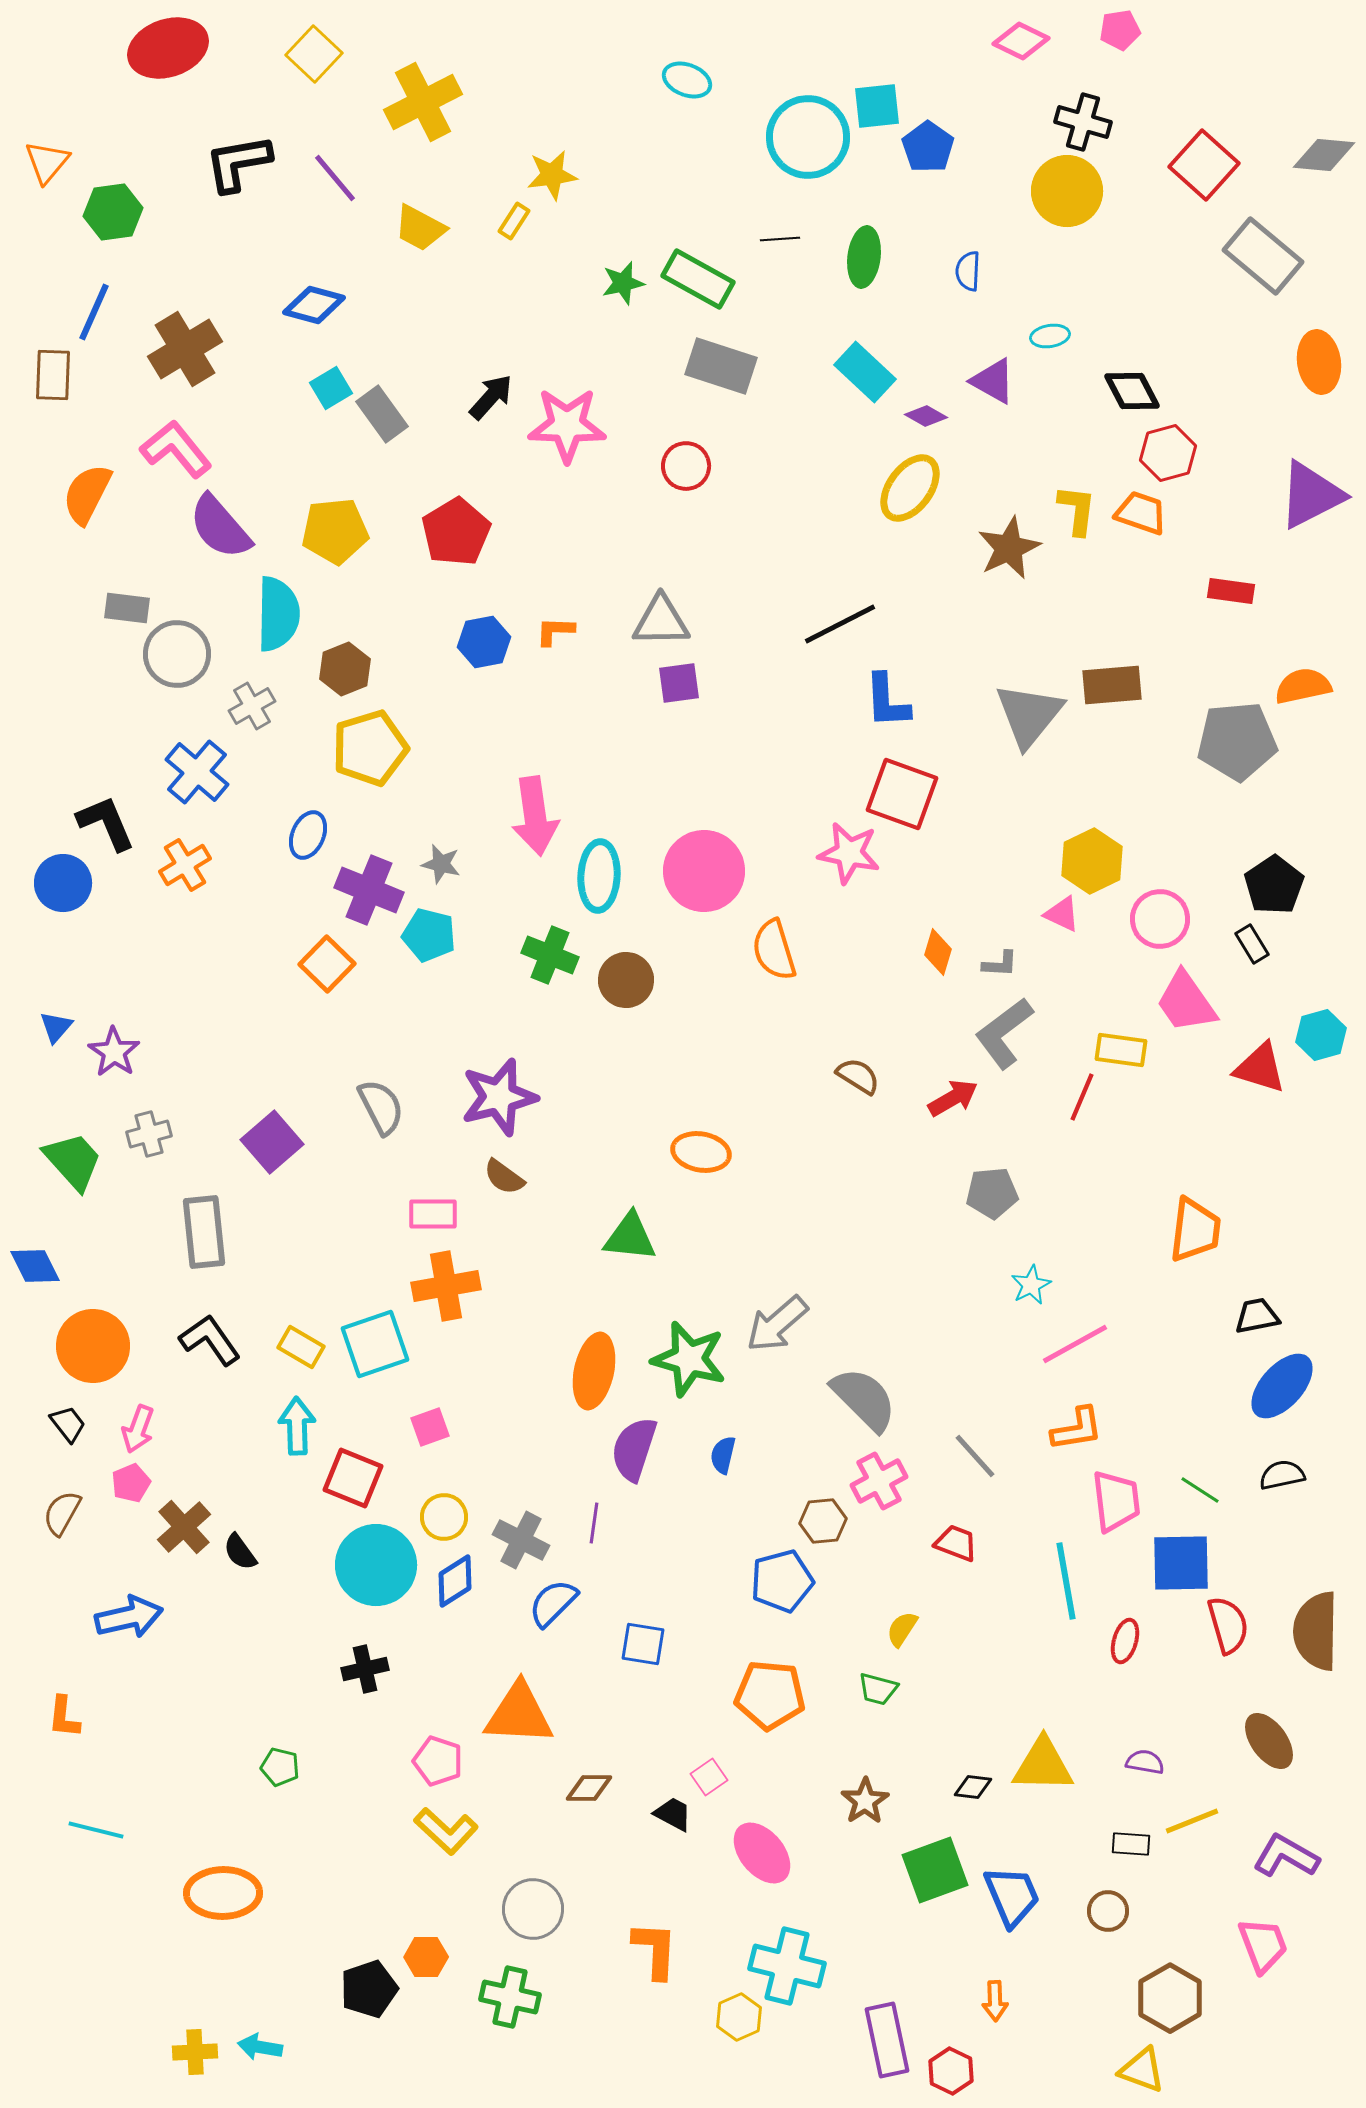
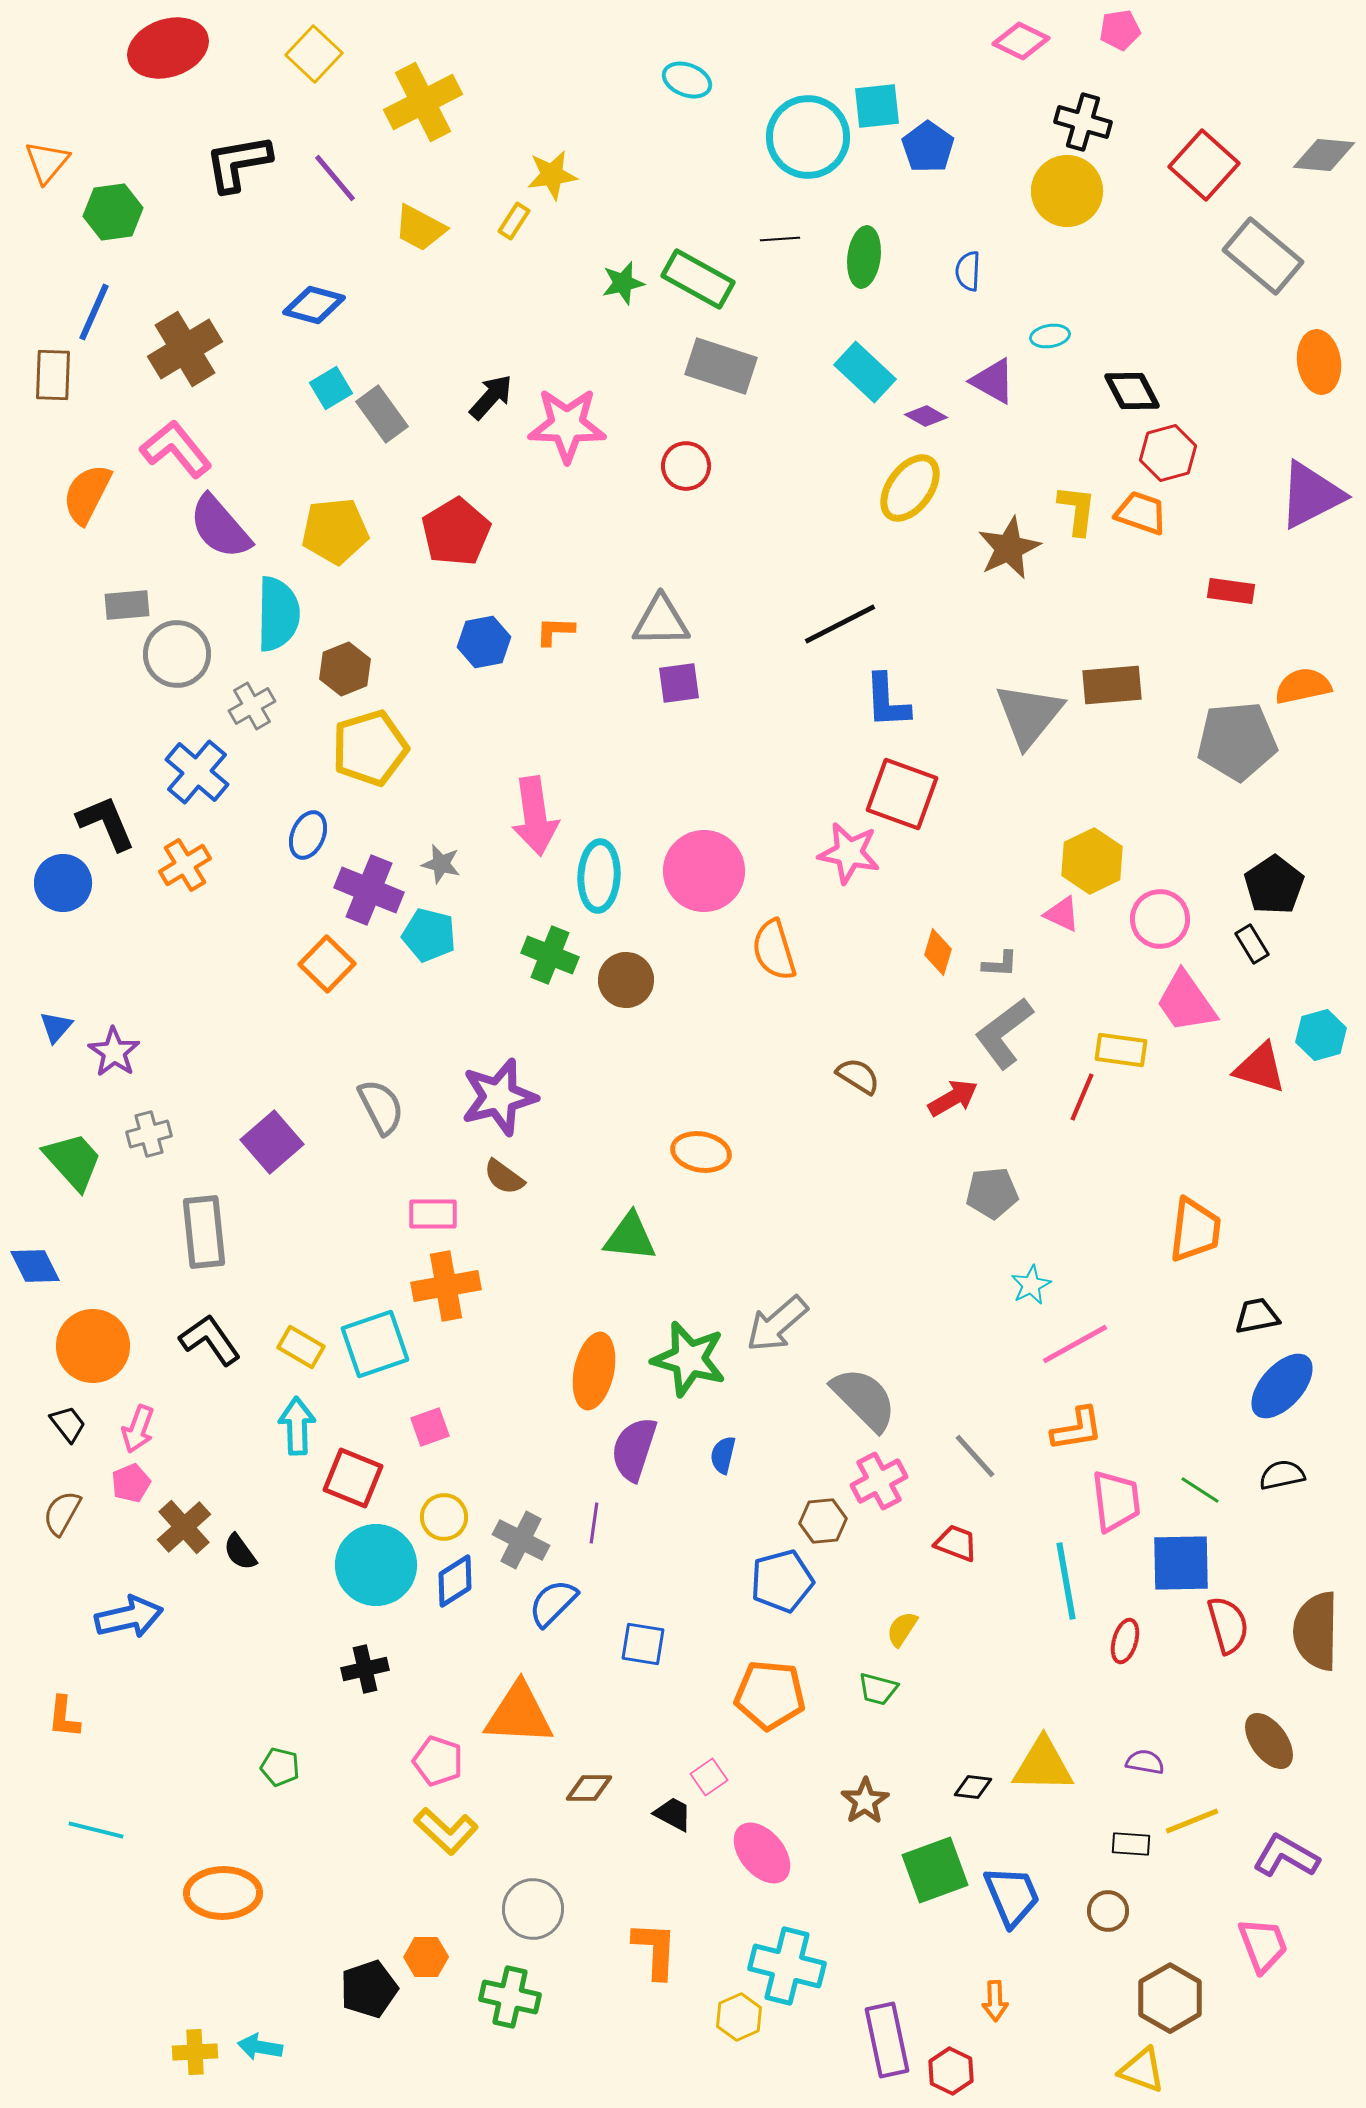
gray rectangle at (127, 608): moved 3 px up; rotated 12 degrees counterclockwise
